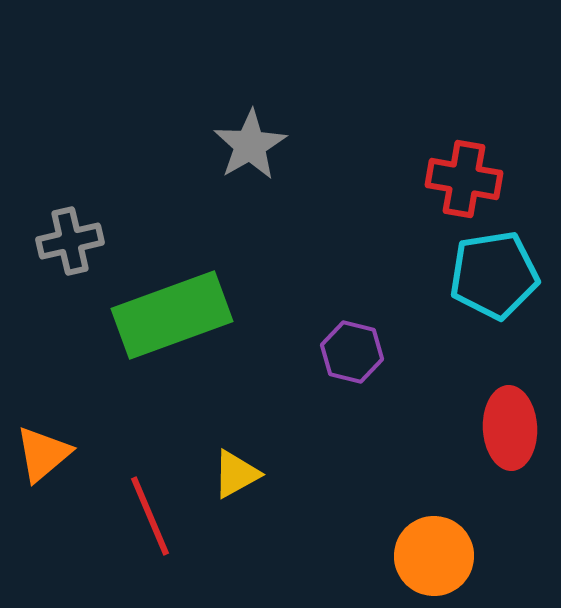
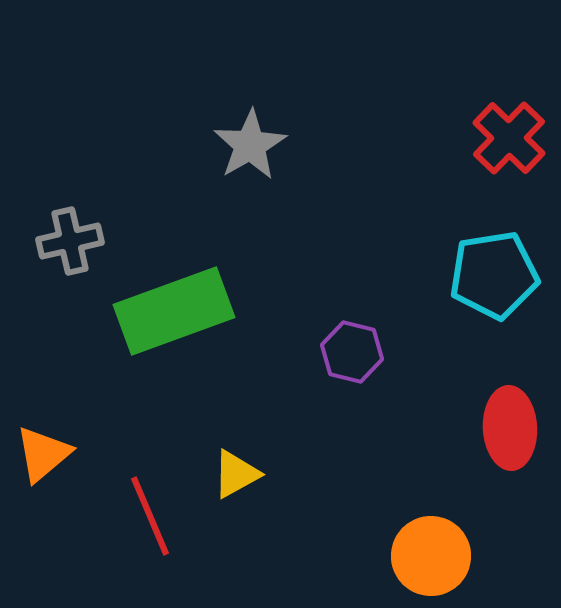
red cross: moved 45 px right, 41 px up; rotated 34 degrees clockwise
green rectangle: moved 2 px right, 4 px up
orange circle: moved 3 px left
